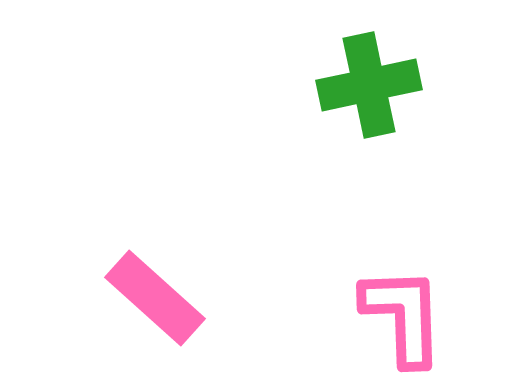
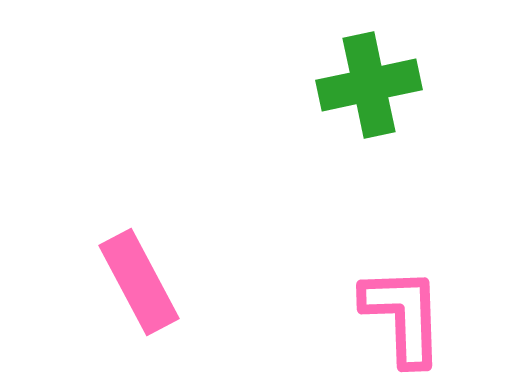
pink rectangle: moved 16 px left, 16 px up; rotated 20 degrees clockwise
